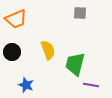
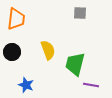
orange trapezoid: rotated 60 degrees counterclockwise
